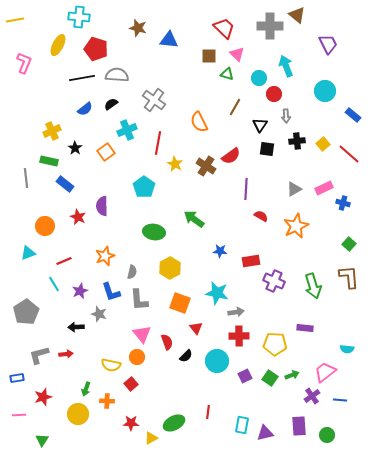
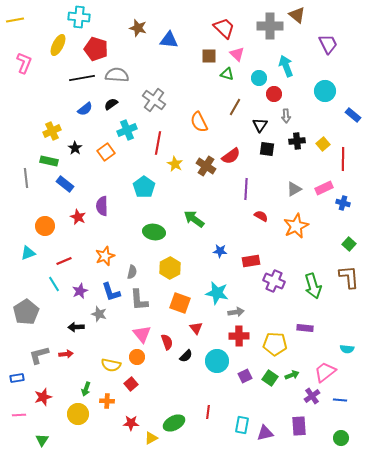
red line at (349, 154): moved 6 px left, 5 px down; rotated 50 degrees clockwise
green circle at (327, 435): moved 14 px right, 3 px down
